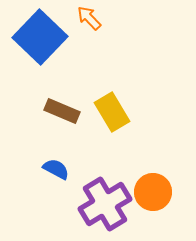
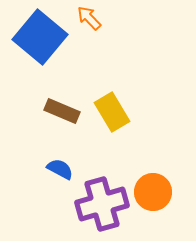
blue square: rotated 4 degrees counterclockwise
blue semicircle: moved 4 px right
purple cross: moved 3 px left; rotated 15 degrees clockwise
